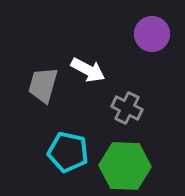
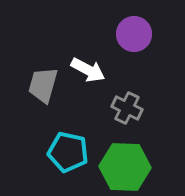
purple circle: moved 18 px left
green hexagon: moved 1 px down
